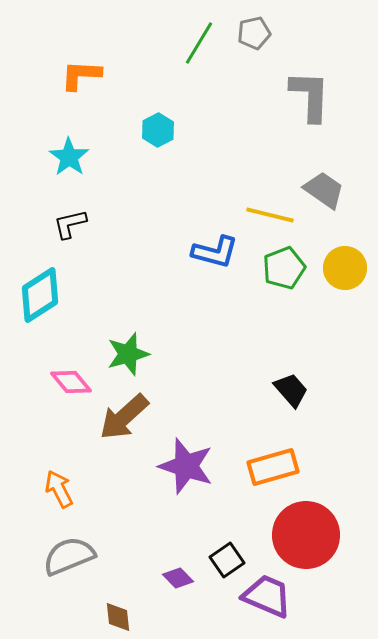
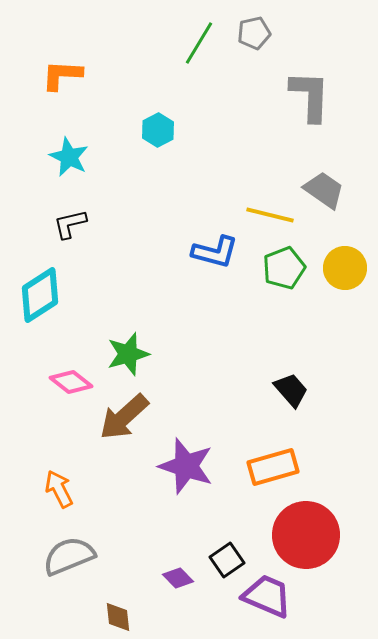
orange L-shape: moved 19 px left
cyan star: rotated 9 degrees counterclockwise
pink diamond: rotated 12 degrees counterclockwise
